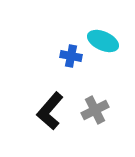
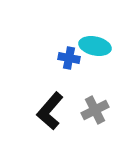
cyan ellipse: moved 8 px left, 5 px down; rotated 12 degrees counterclockwise
blue cross: moved 2 px left, 2 px down
